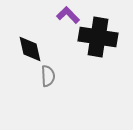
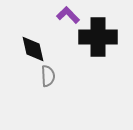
black cross: rotated 9 degrees counterclockwise
black diamond: moved 3 px right
